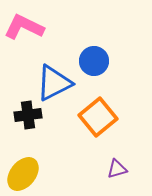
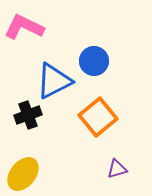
blue triangle: moved 2 px up
black cross: rotated 12 degrees counterclockwise
